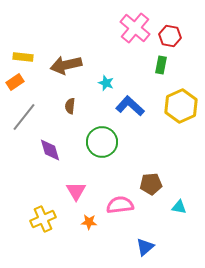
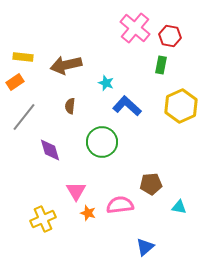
blue L-shape: moved 3 px left
orange star: moved 1 px left, 9 px up; rotated 14 degrees clockwise
